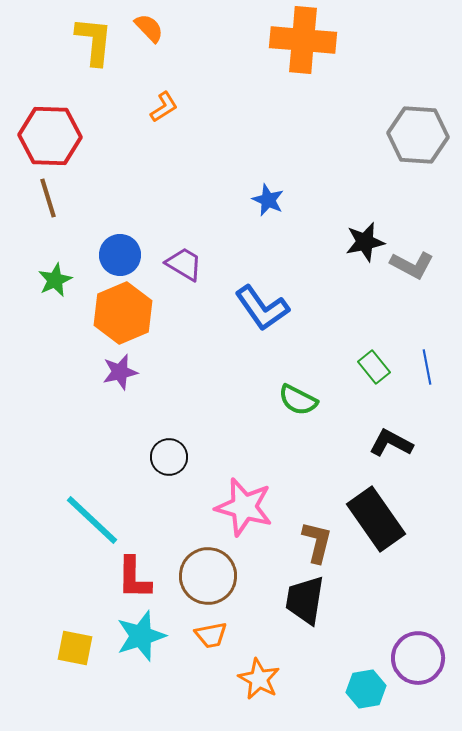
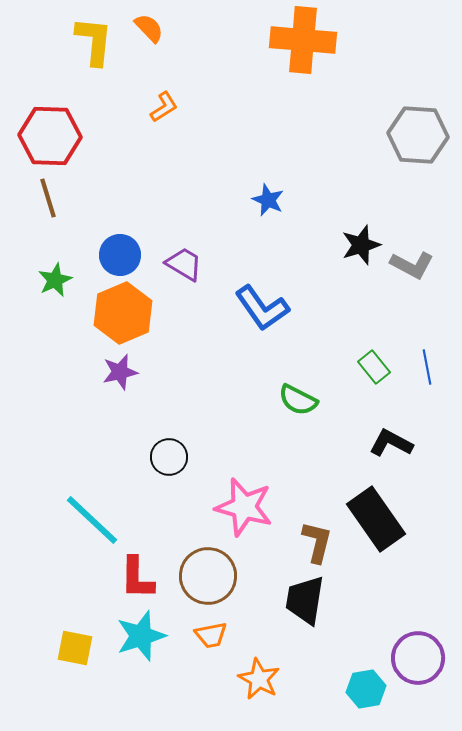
black star: moved 4 px left, 3 px down; rotated 6 degrees counterclockwise
red L-shape: moved 3 px right
